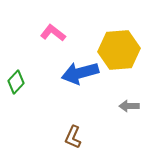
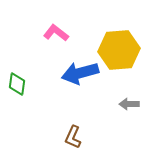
pink L-shape: moved 3 px right
green diamond: moved 1 px right, 2 px down; rotated 35 degrees counterclockwise
gray arrow: moved 2 px up
